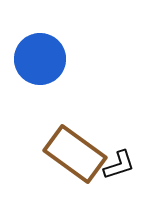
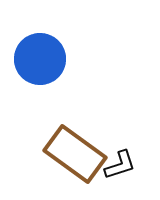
black L-shape: moved 1 px right
